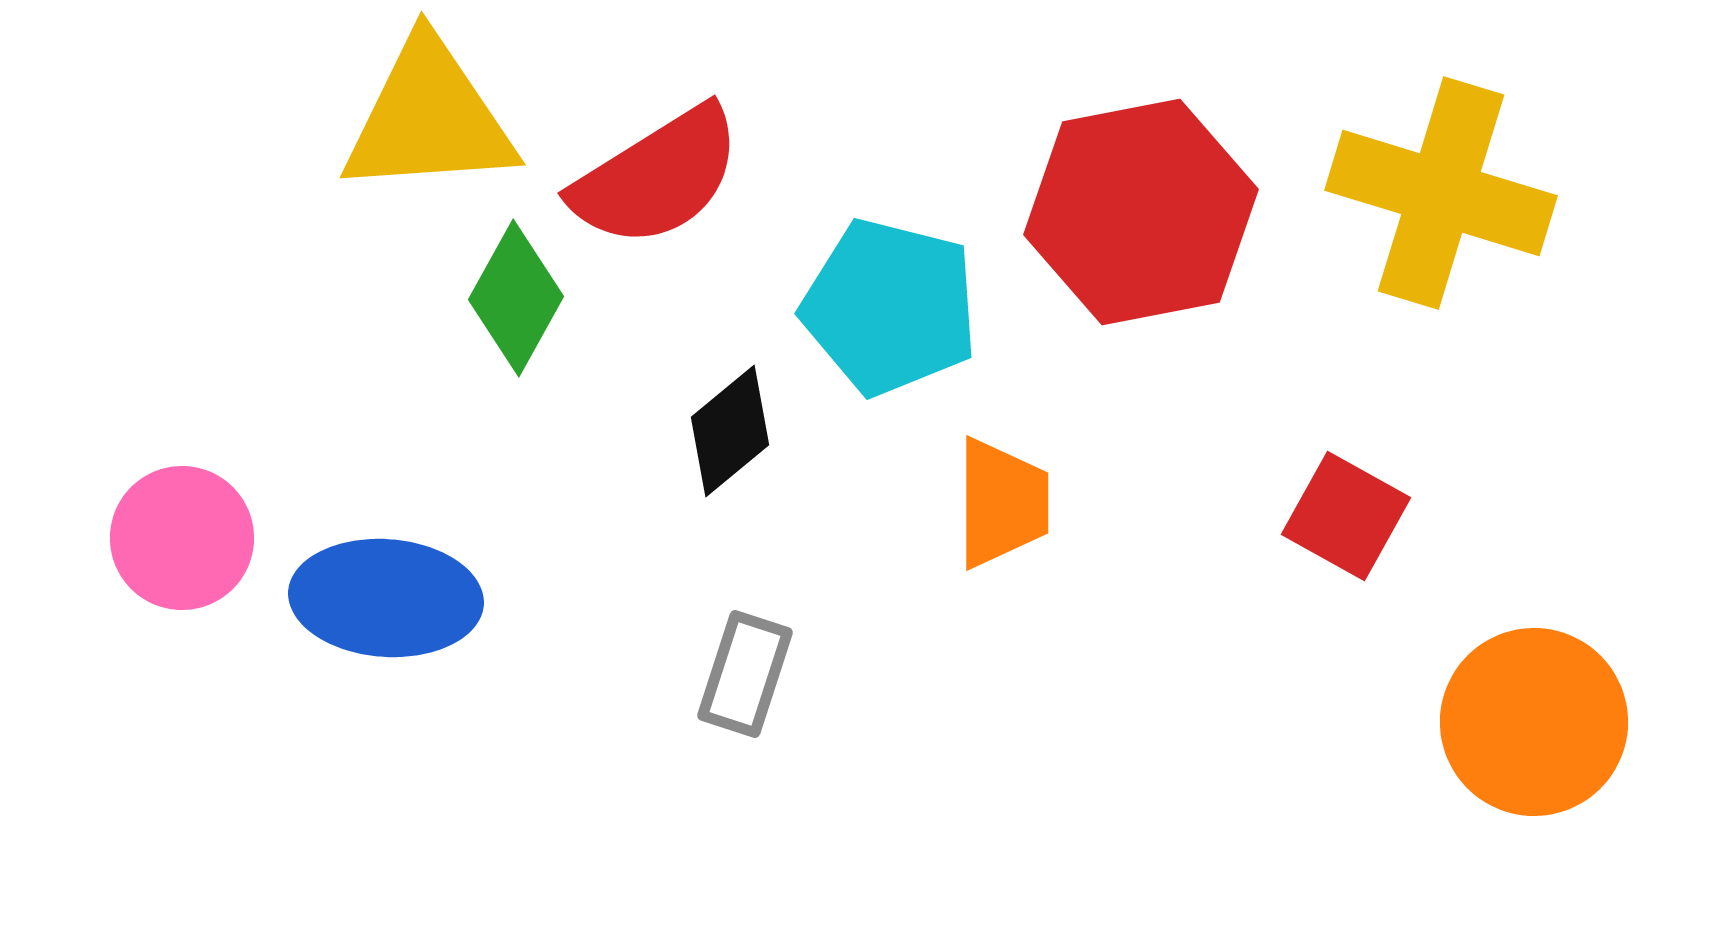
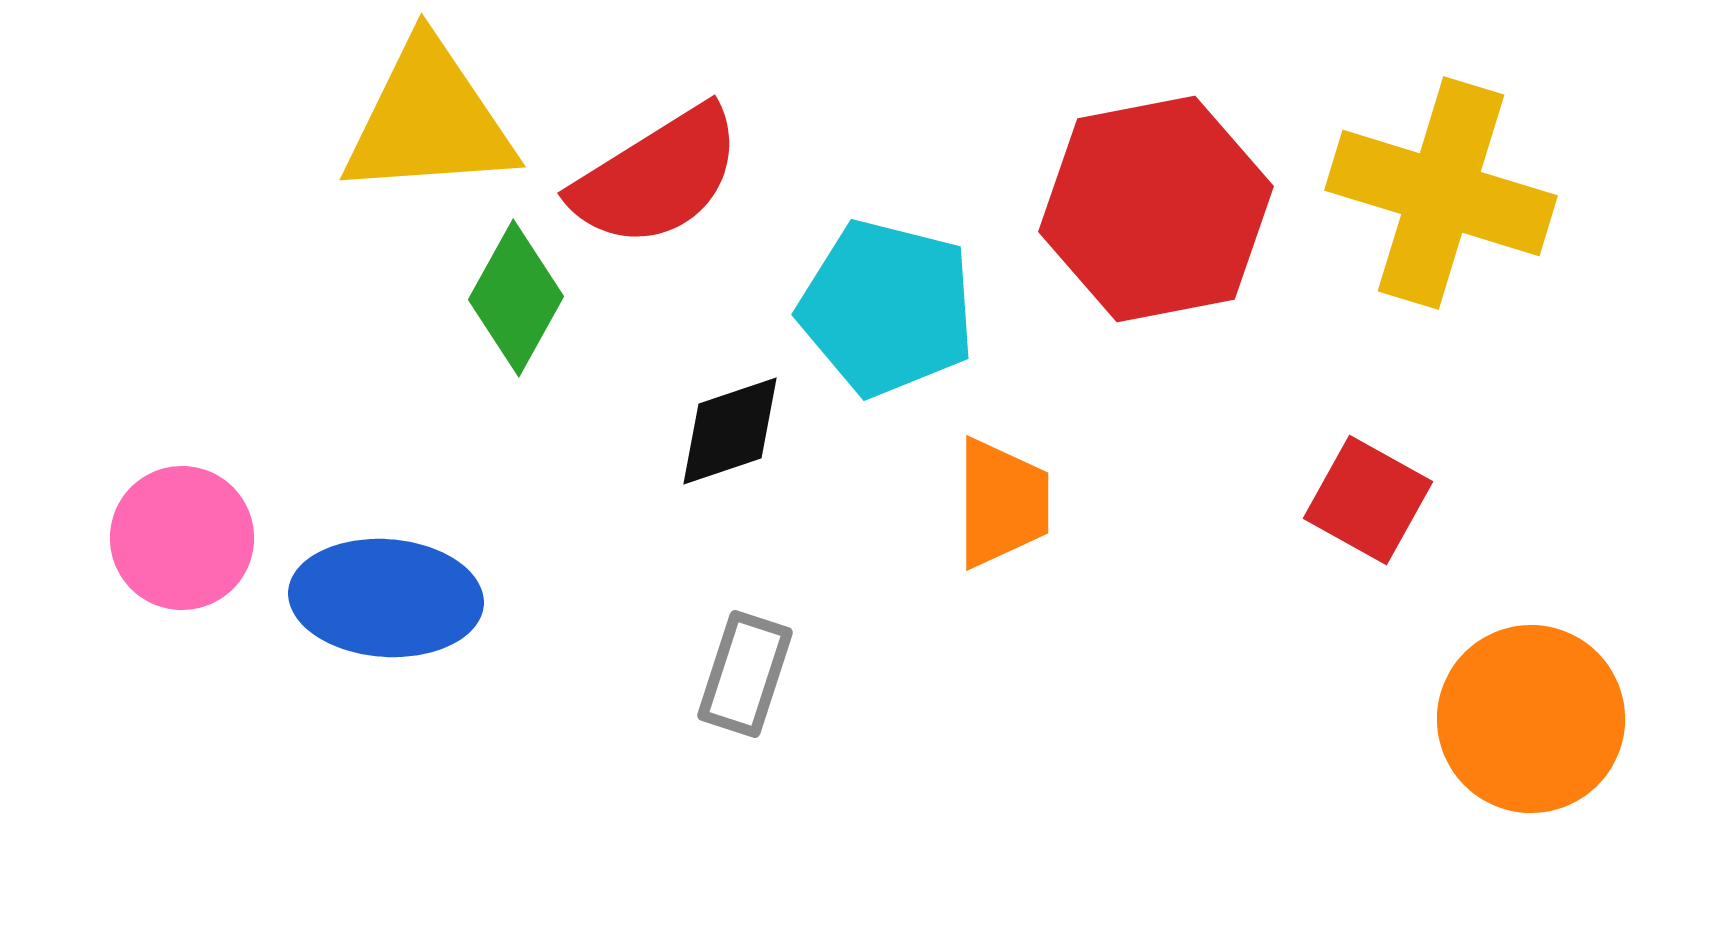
yellow triangle: moved 2 px down
red hexagon: moved 15 px right, 3 px up
cyan pentagon: moved 3 px left, 1 px down
black diamond: rotated 21 degrees clockwise
red square: moved 22 px right, 16 px up
orange circle: moved 3 px left, 3 px up
